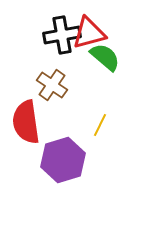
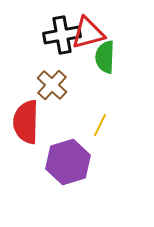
red triangle: moved 1 px left
green semicircle: rotated 128 degrees counterclockwise
brown cross: rotated 8 degrees clockwise
red semicircle: rotated 9 degrees clockwise
purple hexagon: moved 5 px right, 2 px down
